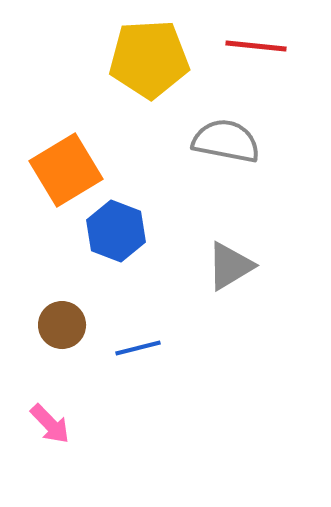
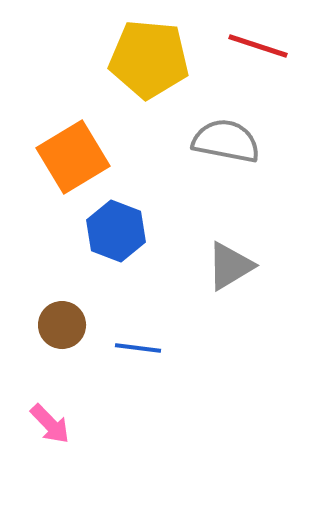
red line: moved 2 px right; rotated 12 degrees clockwise
yellow pentagon: rotated 8 degrees clockwise
orange square: moved 7 px right, 13 px up
blue line: rotated 21 degrees clockwise
